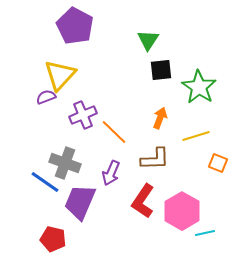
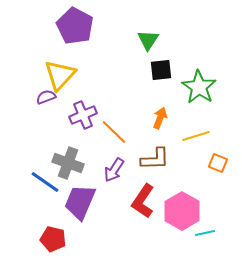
gray cross: moved 3 px right
purple arrow: moved 3 px right, 3 px up; rotated 10 degrees clockwise
